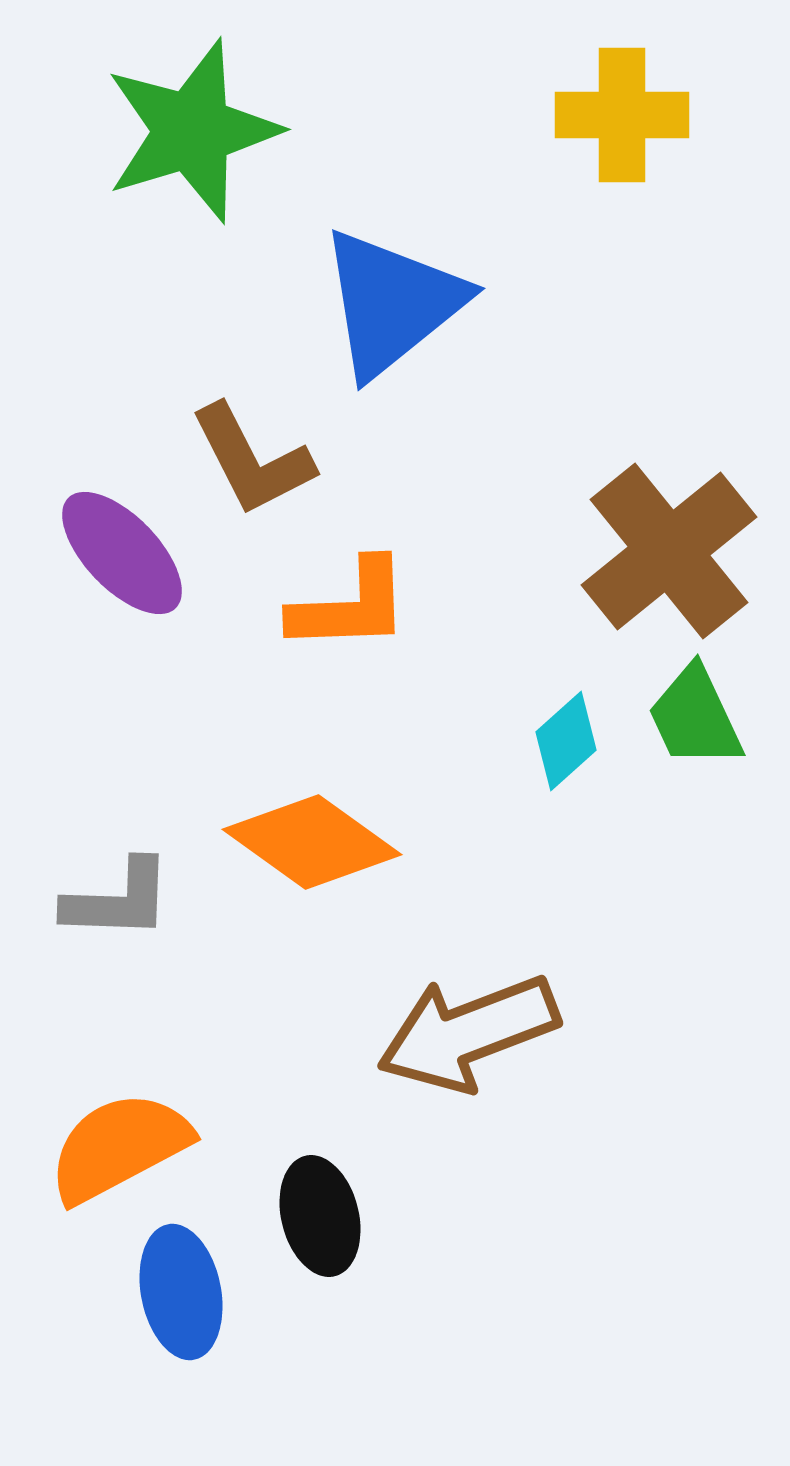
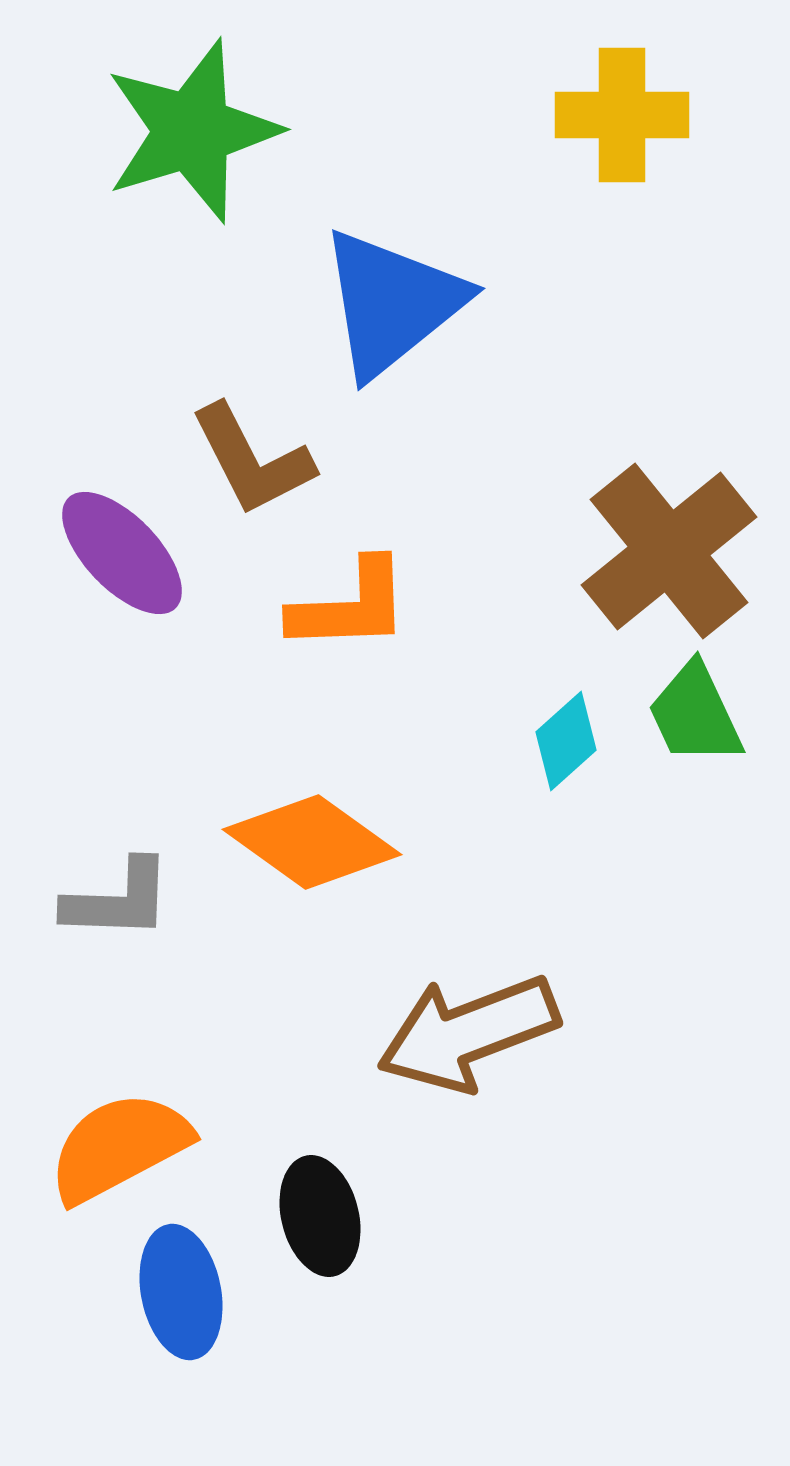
green trapezoid: moved 3 px up
